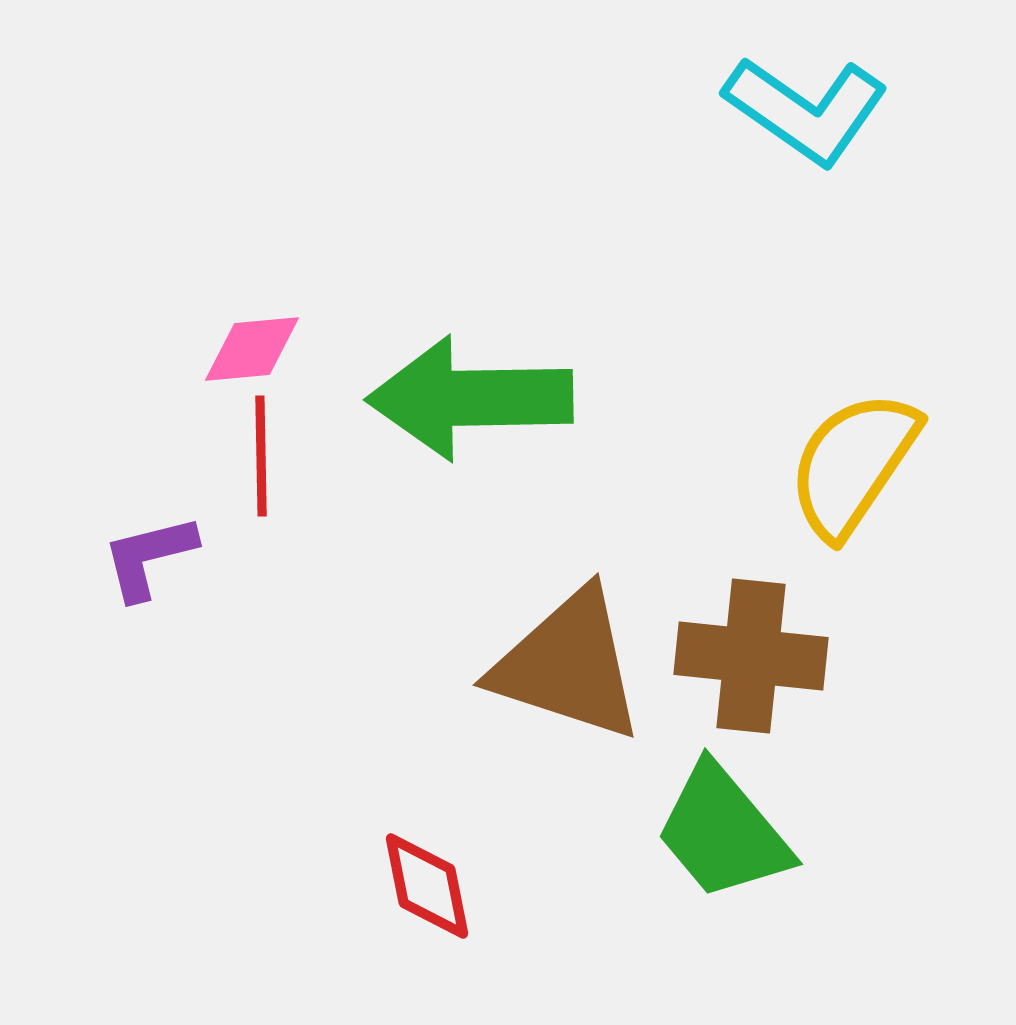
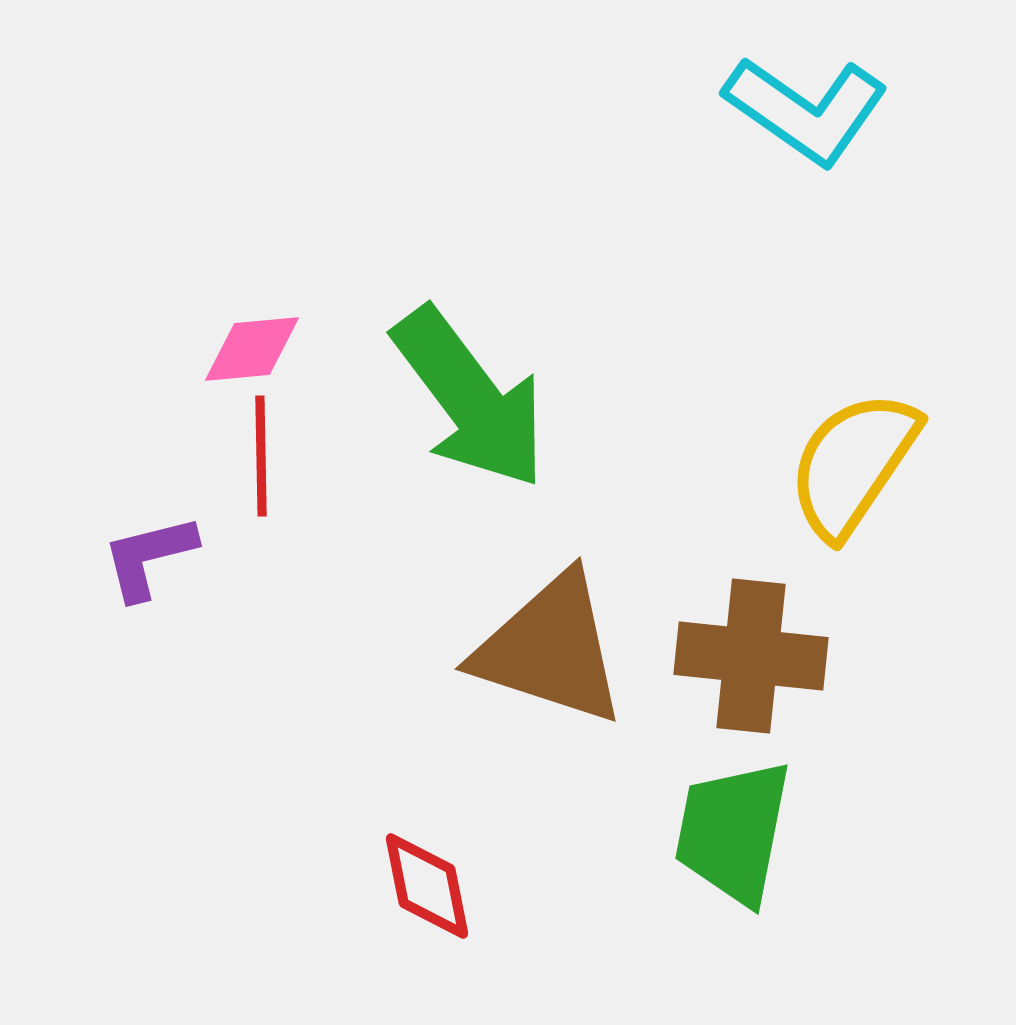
green arrow: rotated 126 degrees counterclockwise
brown triangle: moved 18 px left, 16 px up
green trapezoid: moved 10 px right; rotated 51 degrees clockwise
